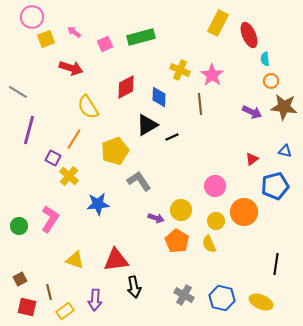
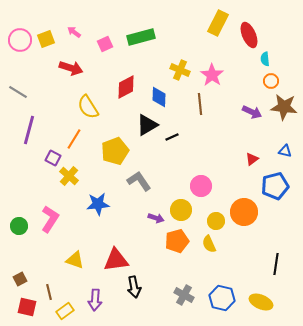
pink circle at (32, 17): moved 12 px left, 23 px down
pink circle at (215, 186): moved 14 px left
orange pentagon at (177, 241): rotated 25 degrees clockwise
